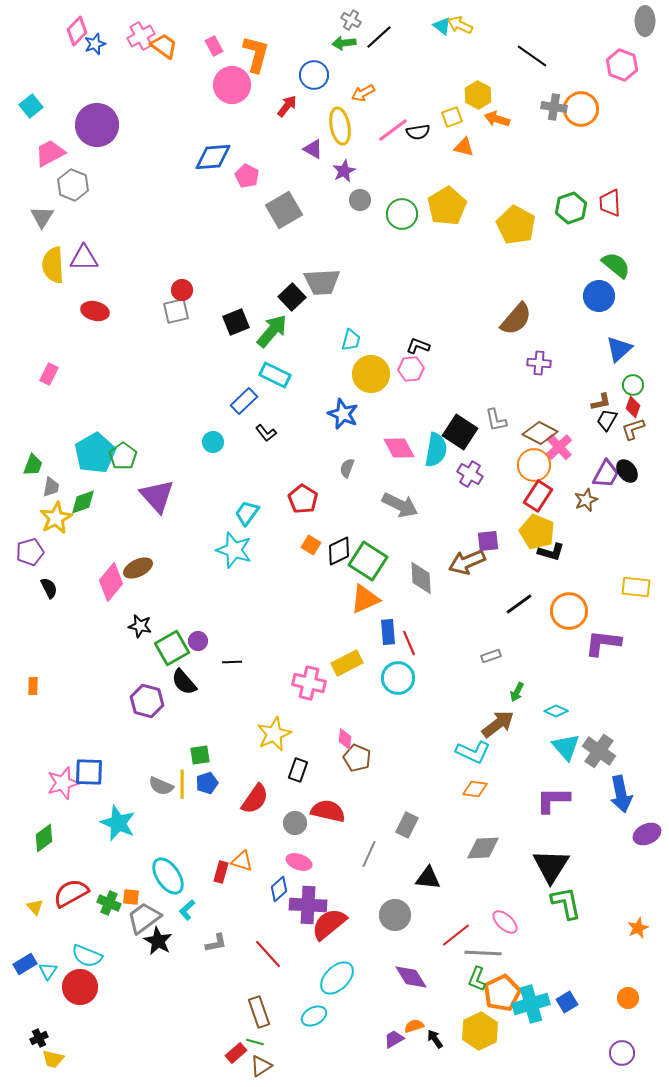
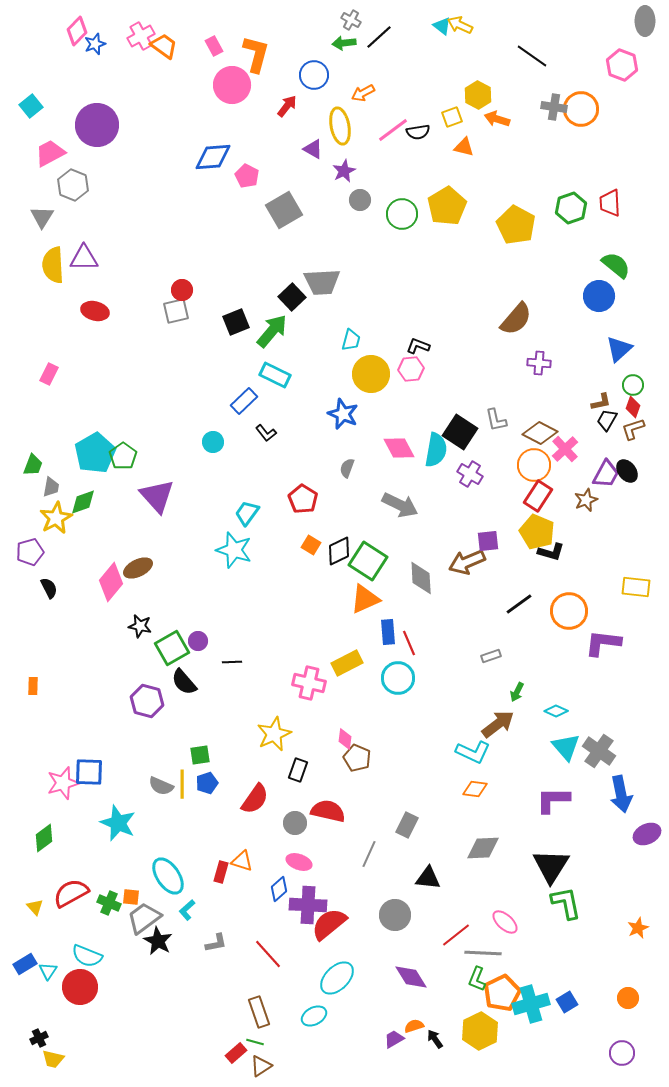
pink cross at (559, 447): moved 6 px right, 2 px down
